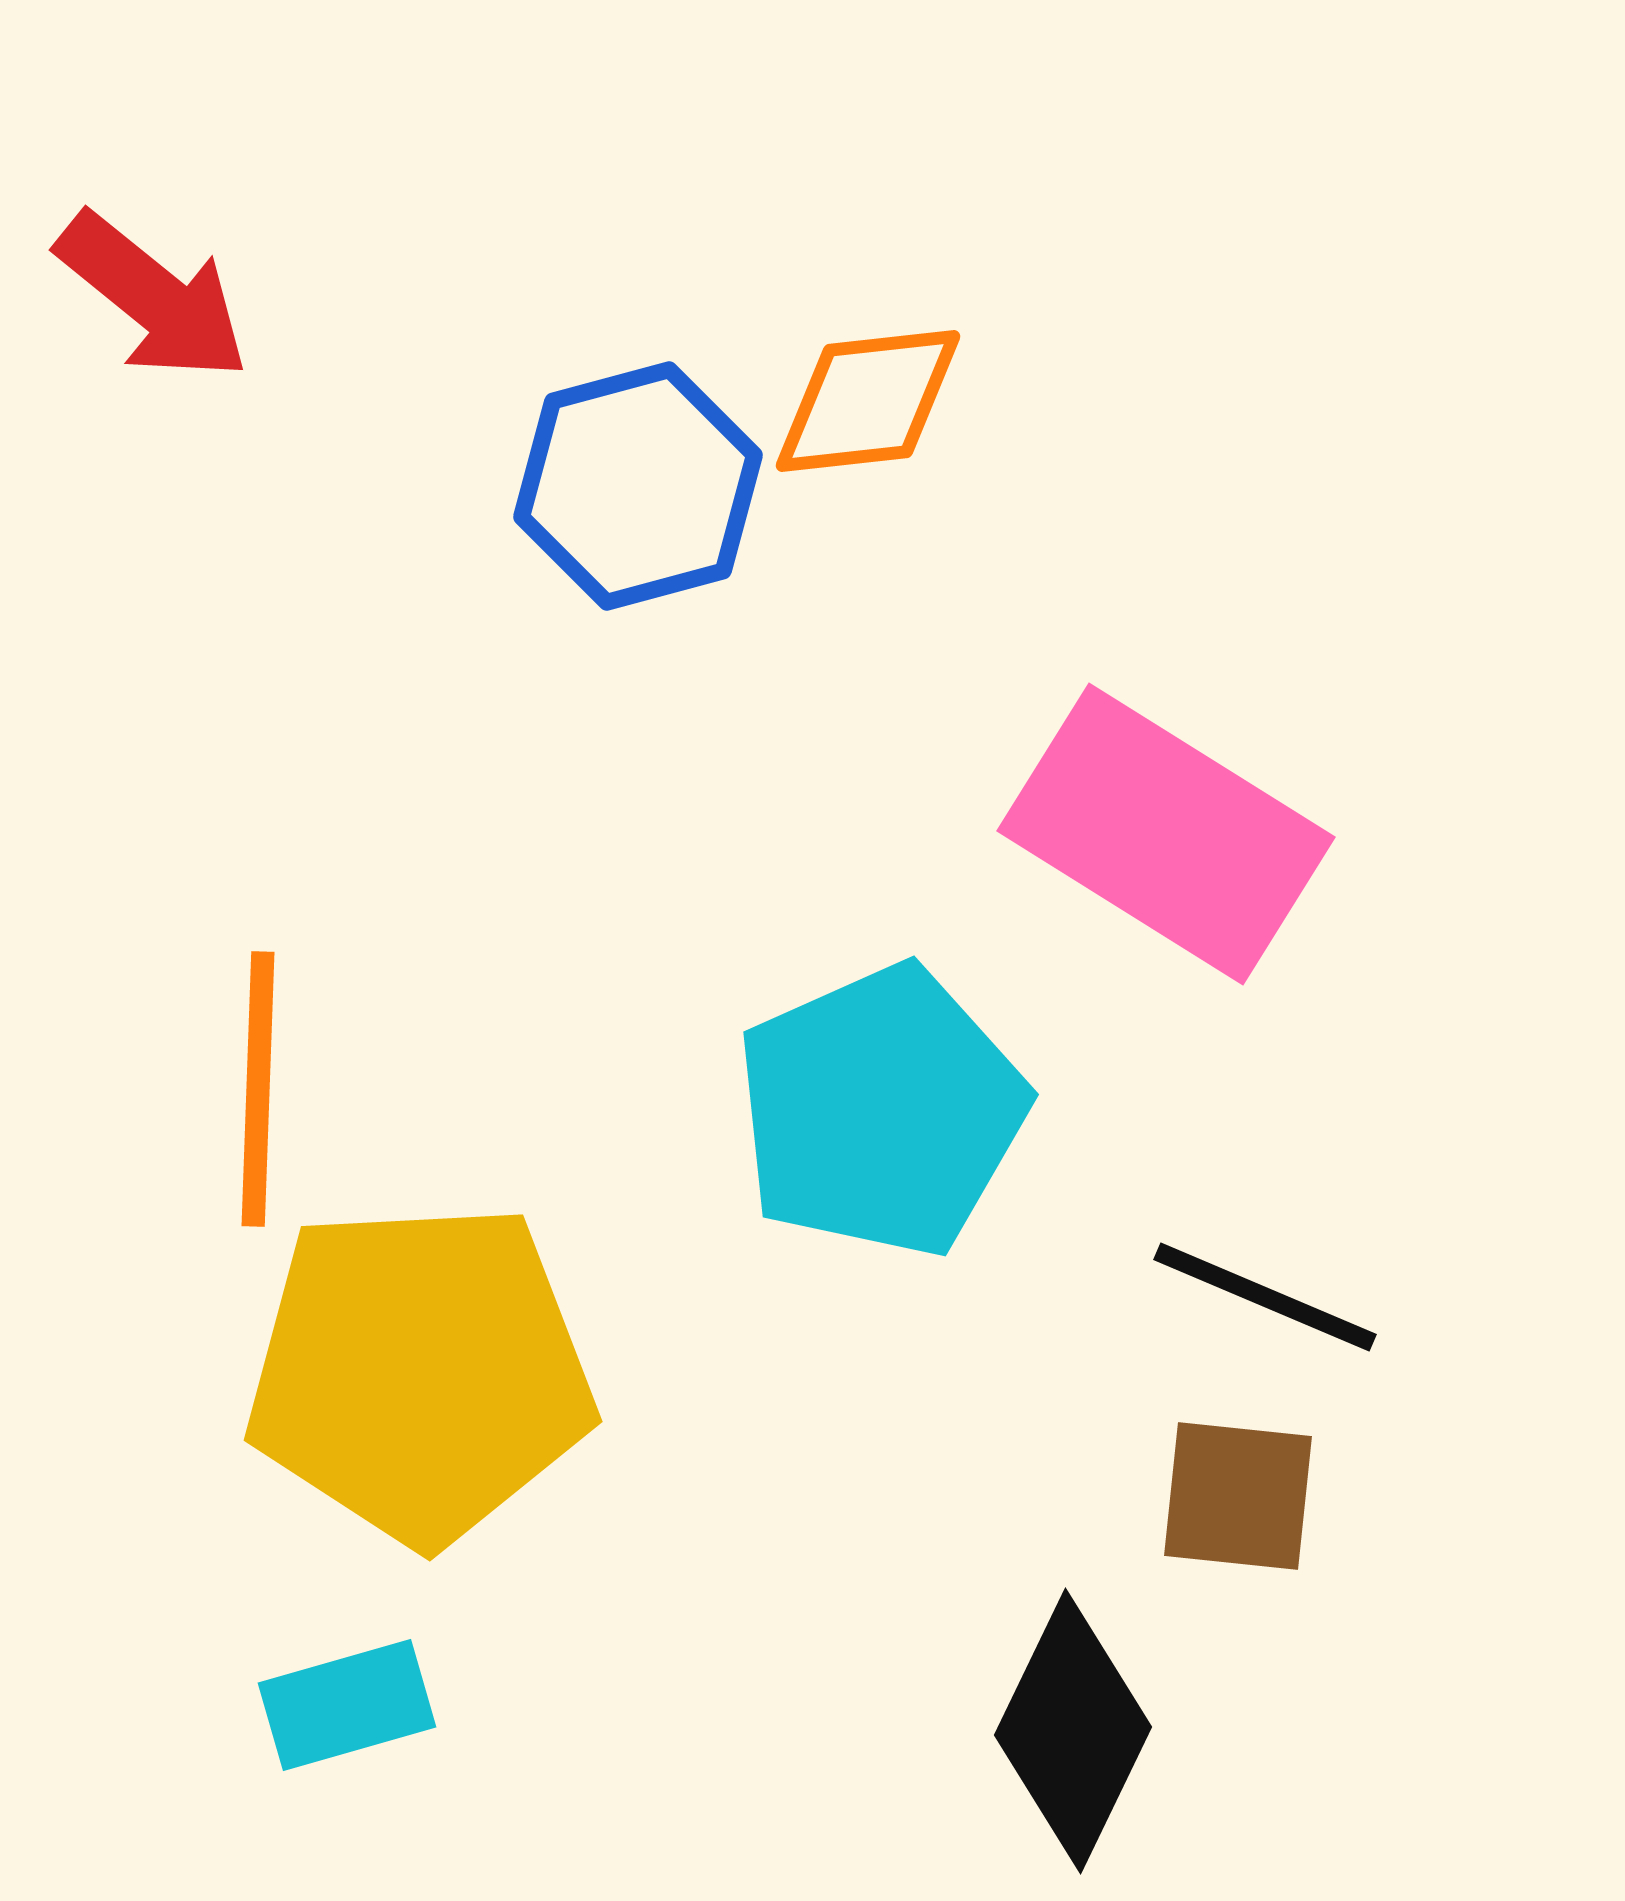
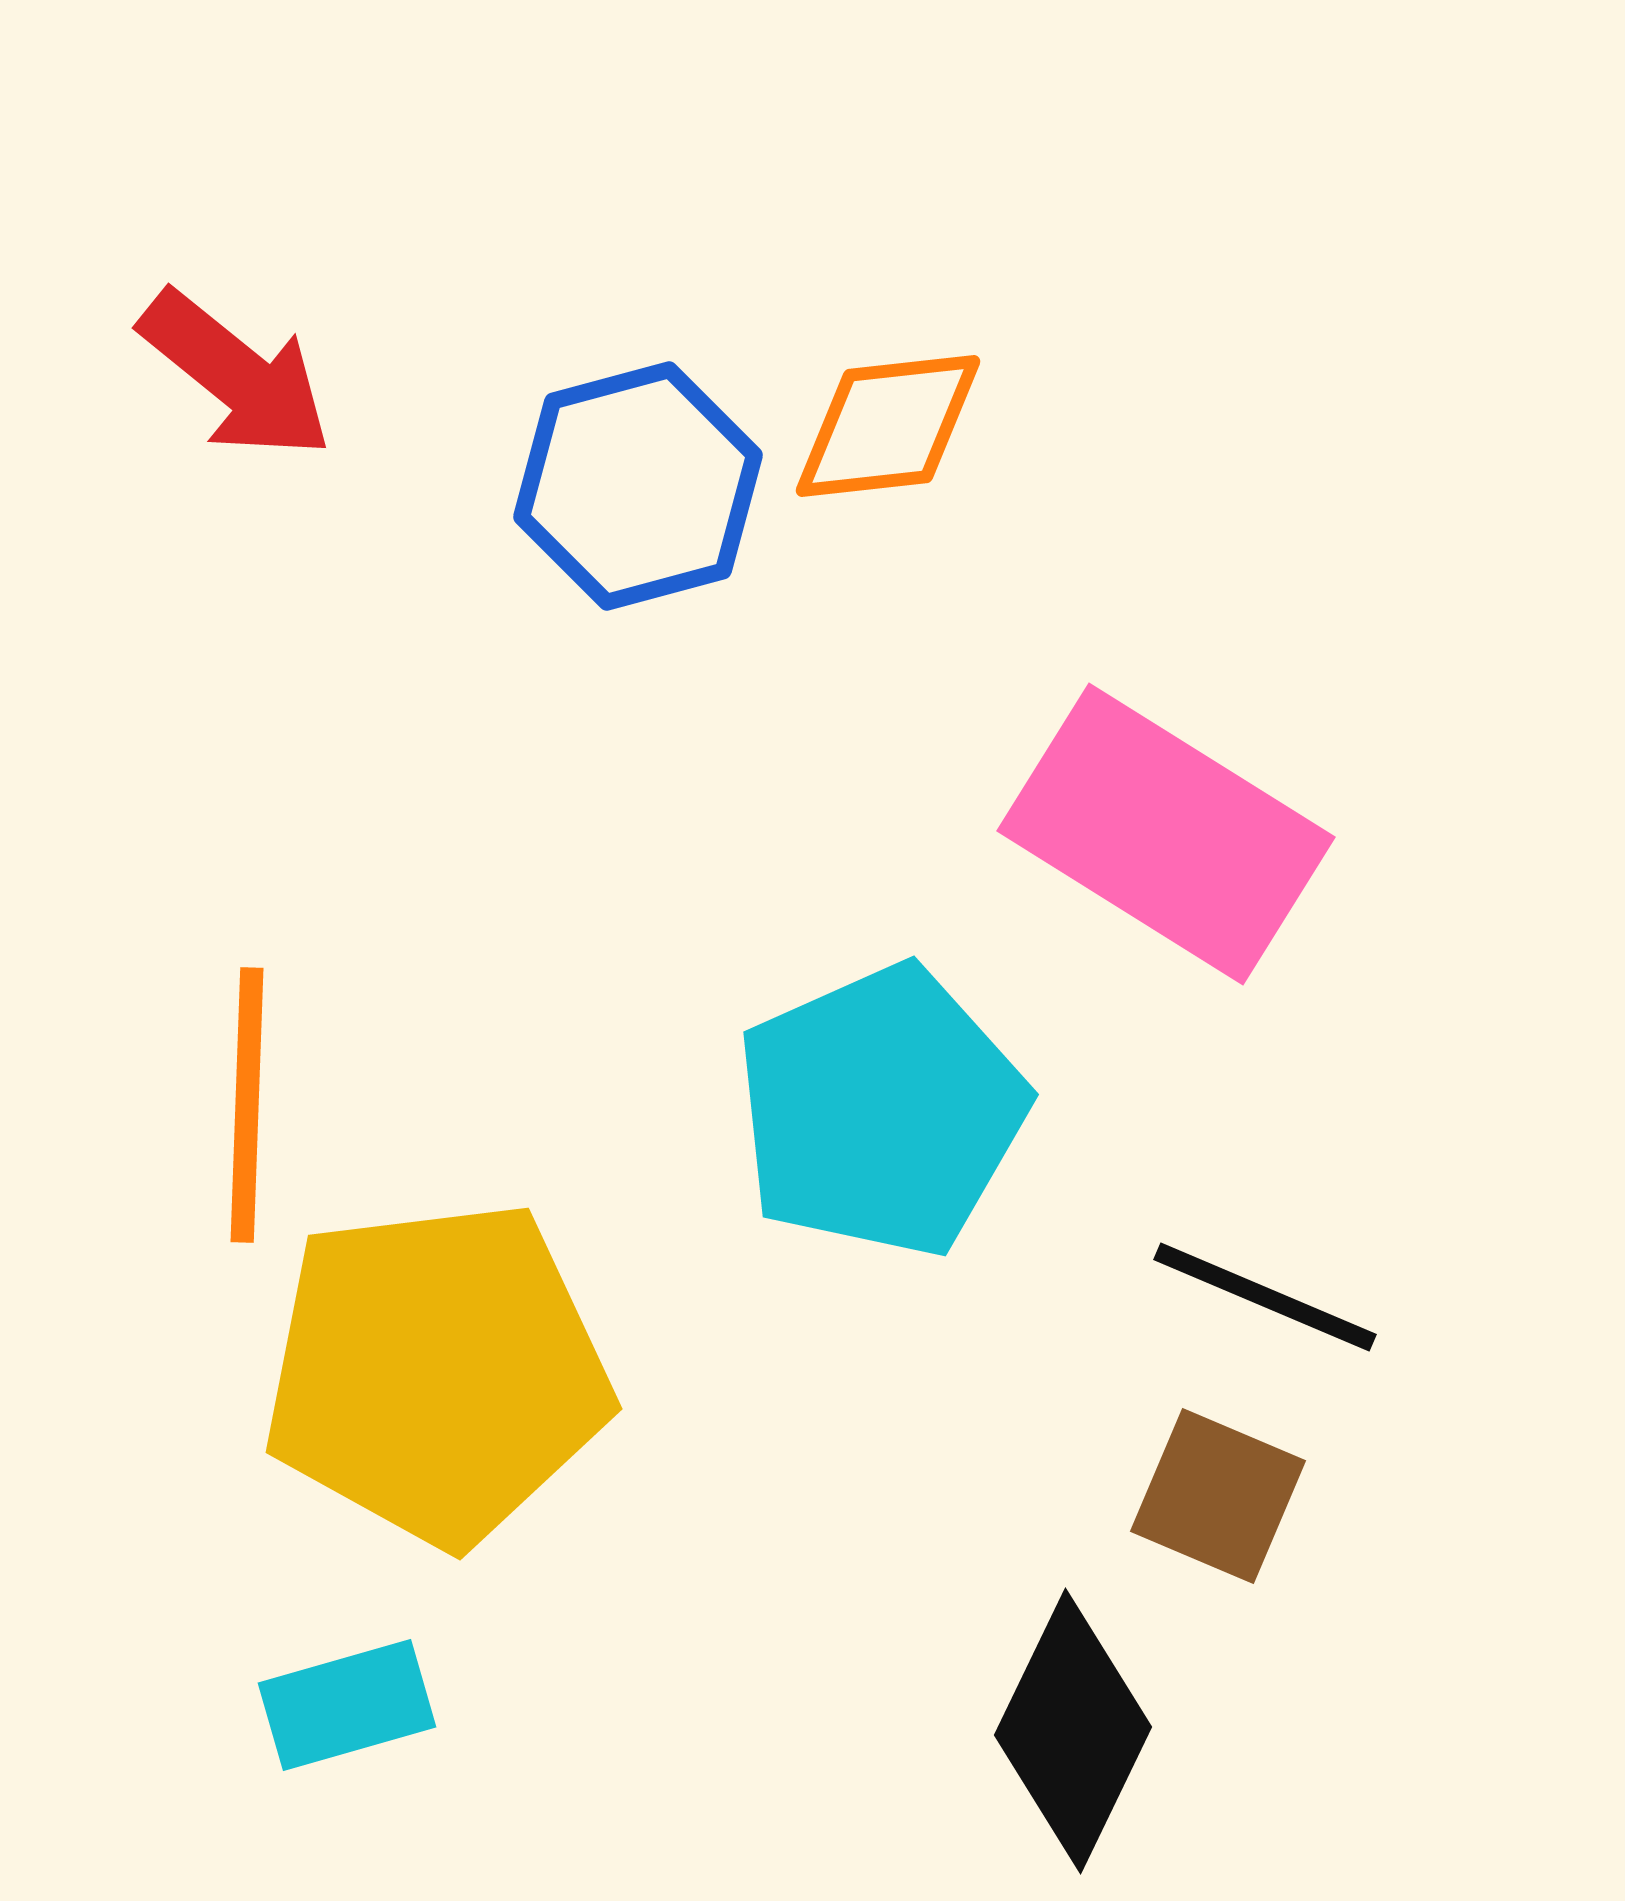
red arrow: moved 83 px right, 78 px down
orange diamond: moved 20 px right, 25 px down
orange line: moved 11 px left, 16 px down
yellow pentagon: moved 17 px right; rotated 4 degrees counterclockwise
brown square: moved 20 px left; rotated 17 degrees clockwise
